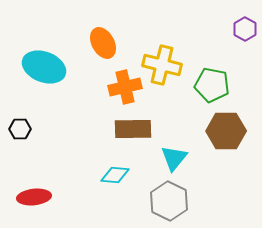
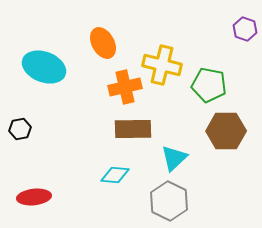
purple hexagon: rotated 10 degrees counterclockwise
green pentagon: moved 3 px left
black hexagon: rotated 10 degrees counterclockwise
cyan triangle: rotated 8 degrees clockwise
